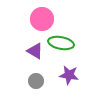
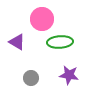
green ellipse: moved 1 px left, 1 px up; rotated 15 degrees counterclockwise
purple triangle: moved 18 px left, 9 px up
gray circle: moved 5 px left, 3 px up
